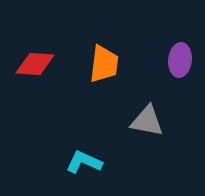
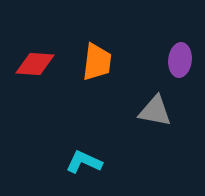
orange trapezoid: moved 7 px left, 2 px up
gray triangle: moved 8 px right, 10 px up
